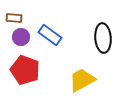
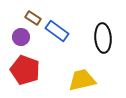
brown rectangle: moved 19 px right; rotated 28 degrees clockwise
blue rectangle: moved 7 px right, 4 px up
yellow trapezoid: rotated 16 degrees clockwise
